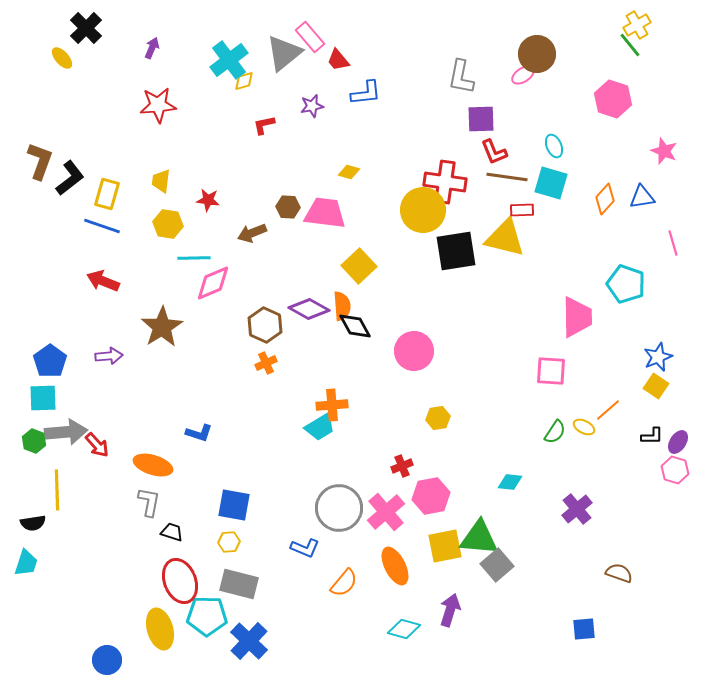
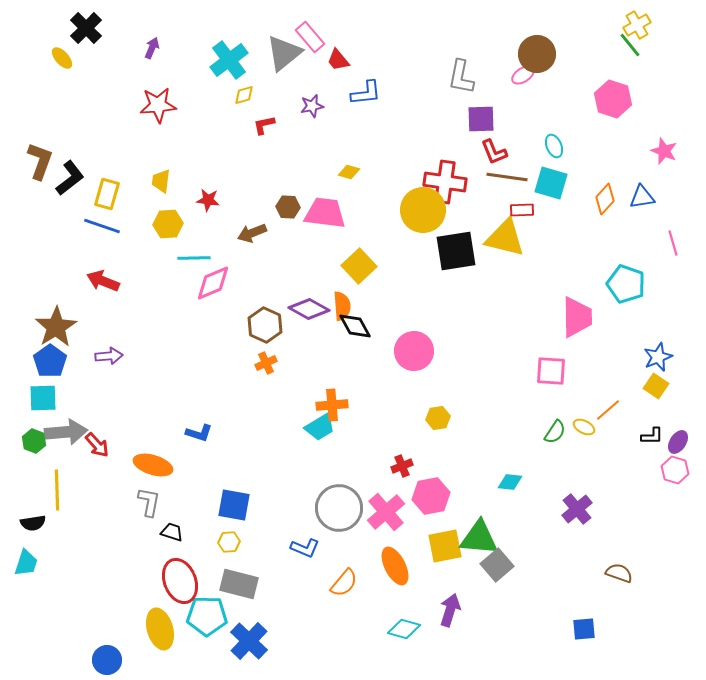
yellow diamond at (244, 81): moved 14 px down
yellow hexagon at (168, 224): rotated 12 degrees counterclockwise
brown star at (162, 327): moved 106 px left
